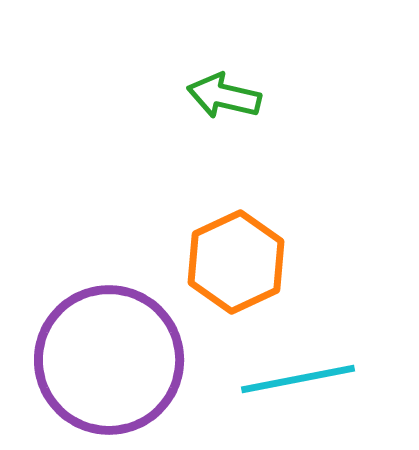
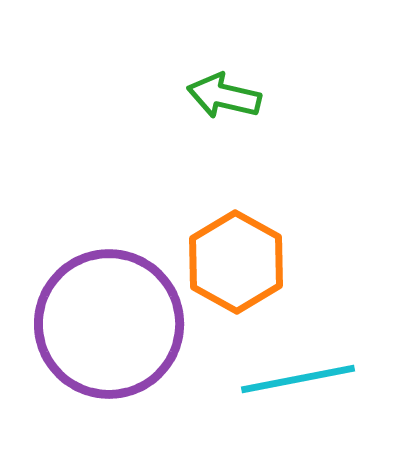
orange hexagon: rotated 6 degrees counterclockwise
purple circle: moved 36 px up
